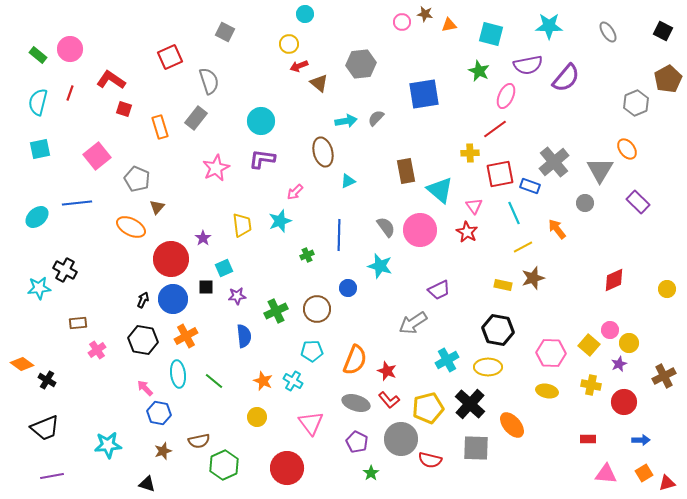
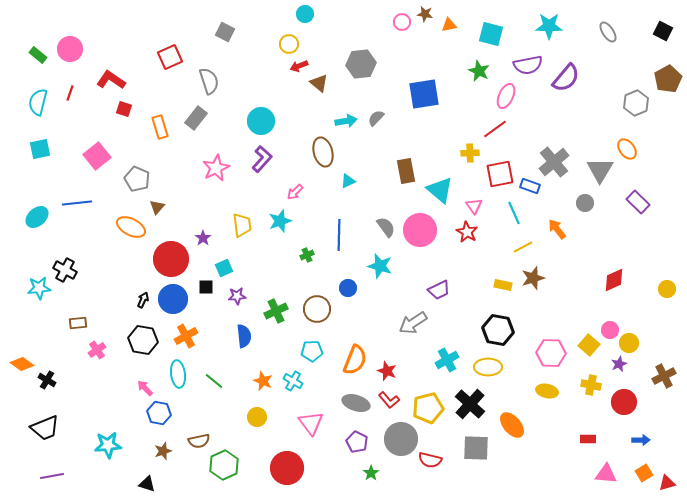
purple L-shape at (262, 159): rotated 124 degrees clockwise
